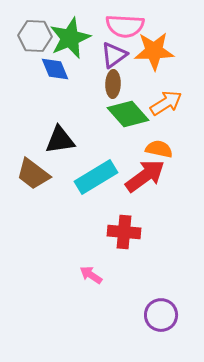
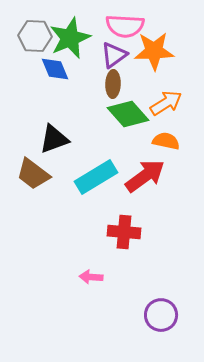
black triangle: moved 6 px left, 1 px up; rotated 12 degrees counterclockwise
orange semicircle: moved 7 px right, 8 px up
pink arrow: moved 2 px down; rotated 30 degrees counterclockwise
